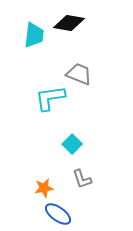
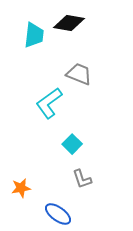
cyan L-shape: moved 1 px left, 5 px down; rotated 28 degrees counterclockwise
orange star: moved 23 px left
